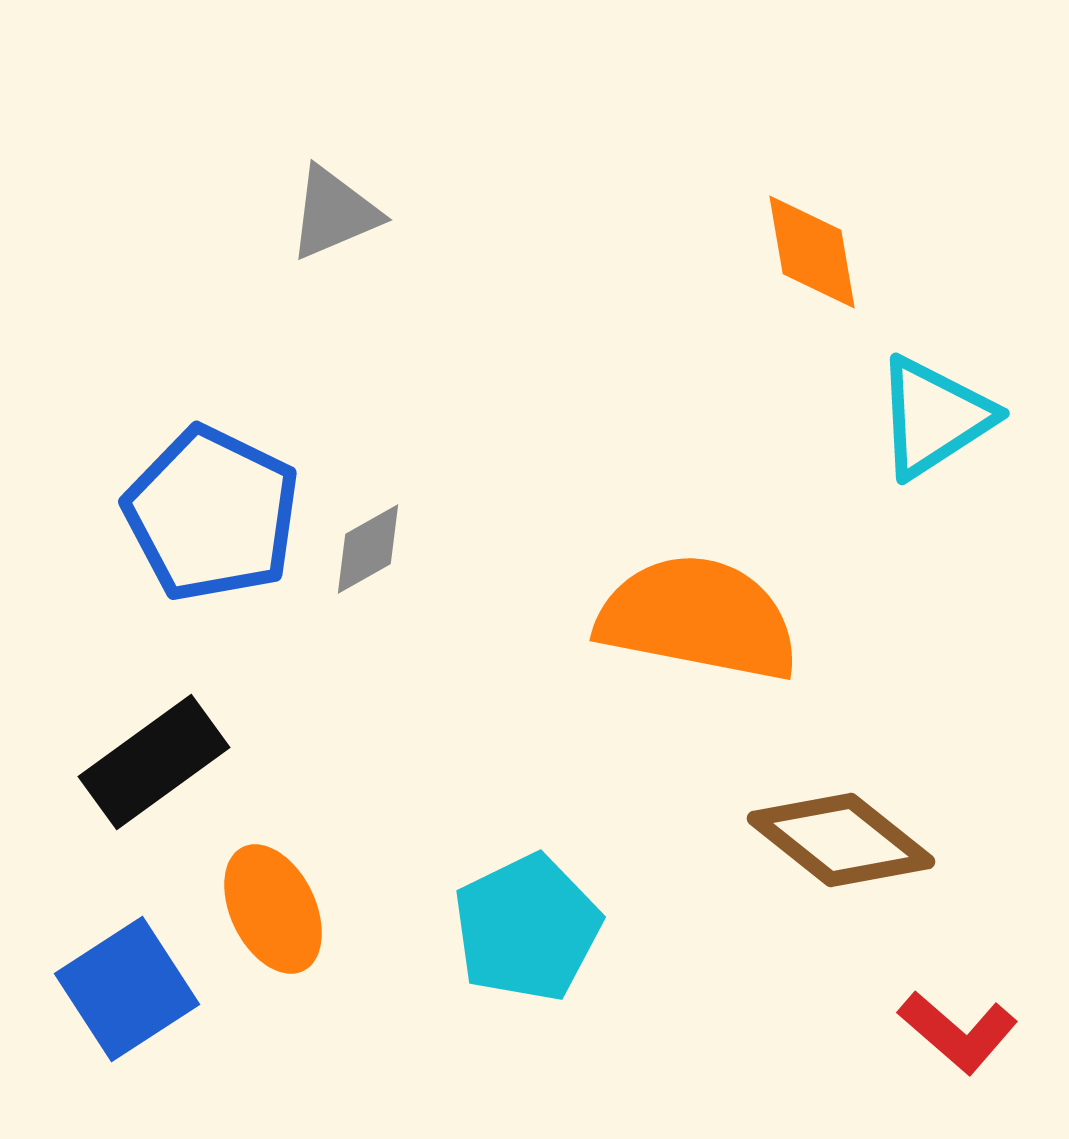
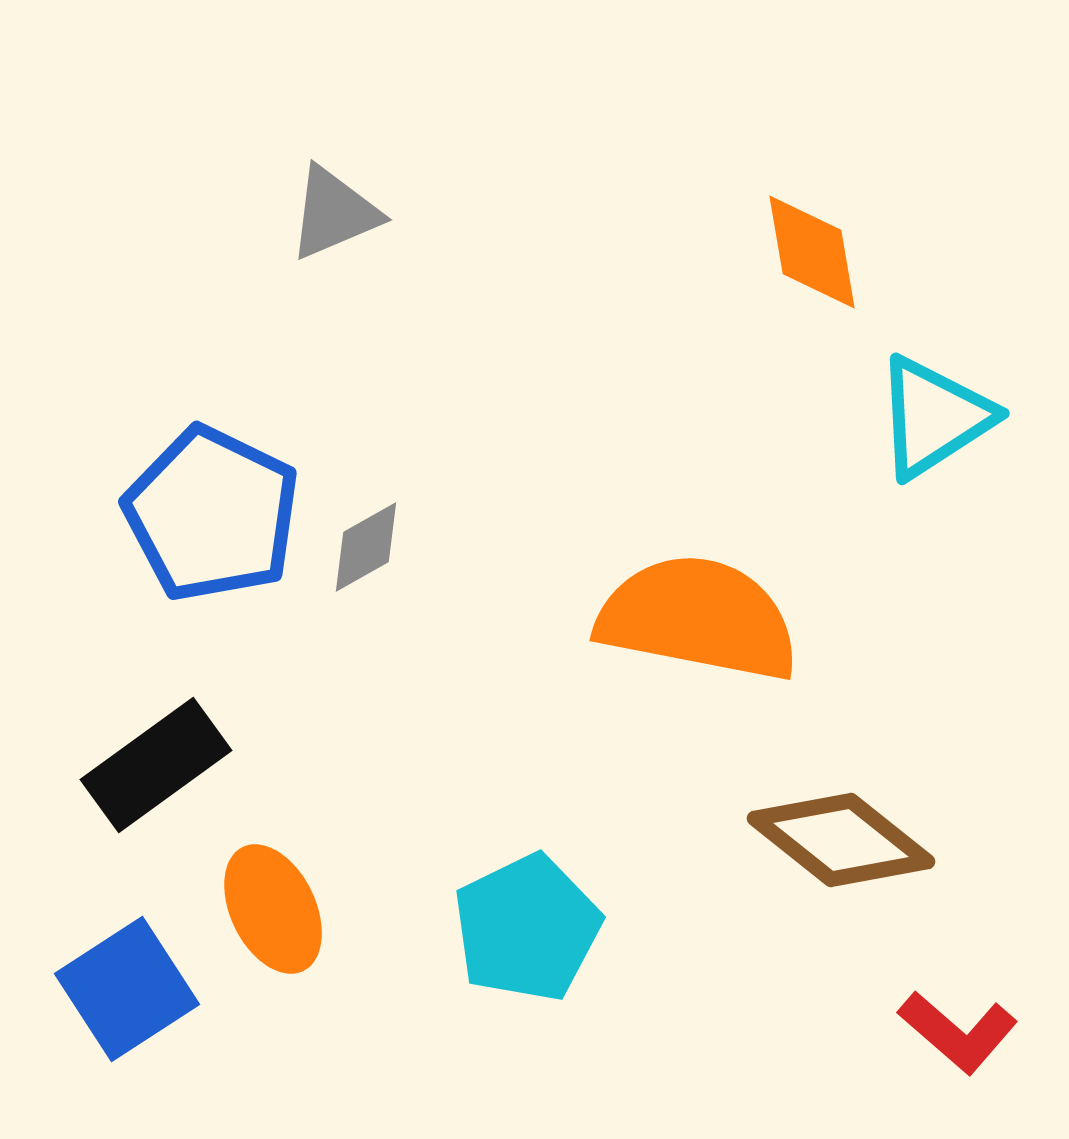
gray diamond: moved 2 px left, 2 px up
black rectangle: moved 2 px right, 3 px down
